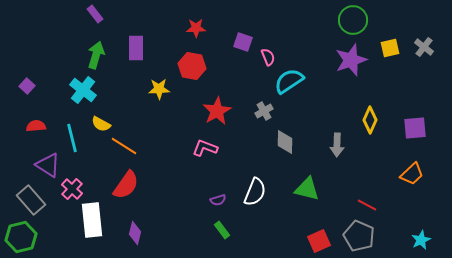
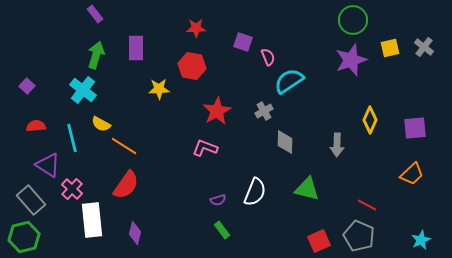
green hexagon at (21, 237): moved 3 px right
